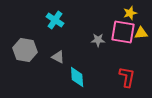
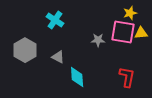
gray hexagon: rotated 20 degrees clockwise
